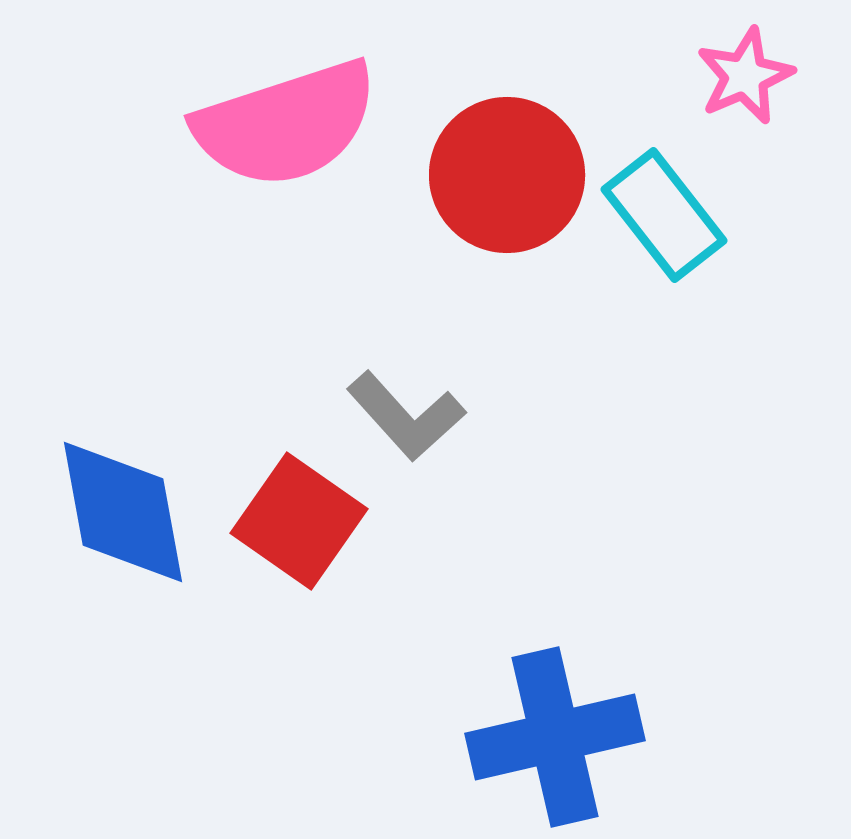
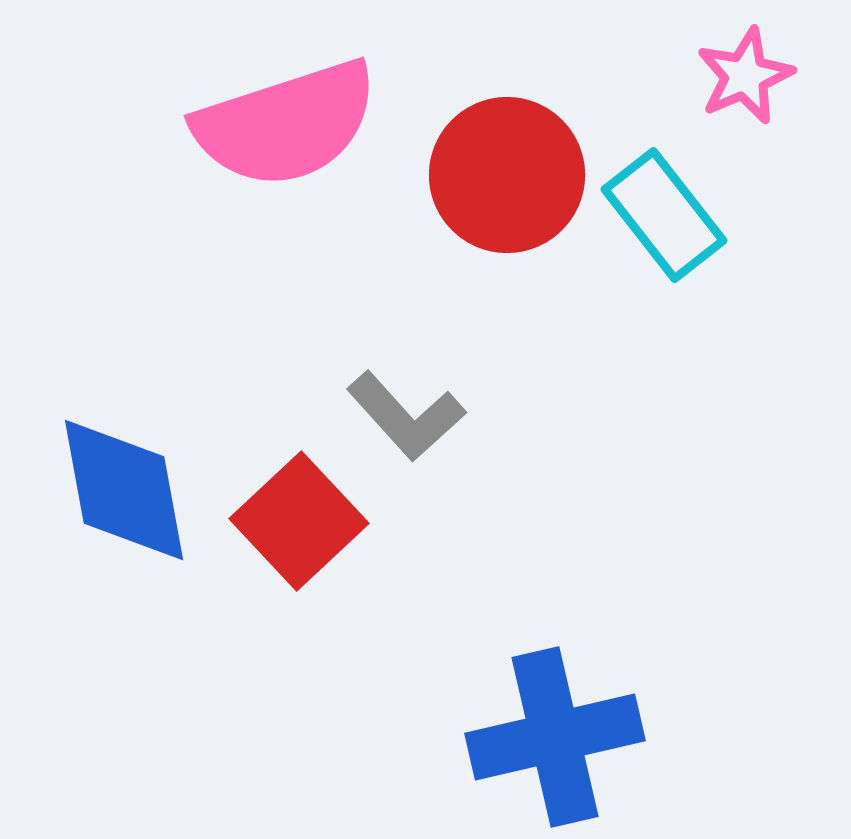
blue diamond: moved 1 px right, 22 px up
red square: rotated 12 degrees clockwise
